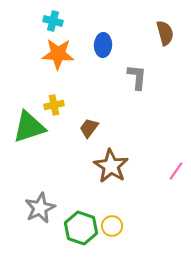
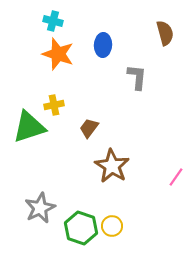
orange star: rotated 16 degrees clockwise
brown star: moved 1 px right
pink line: moved 6 px down
